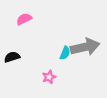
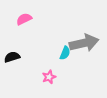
gray arrow: moved 1 px left, 4 px up
